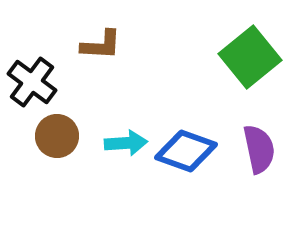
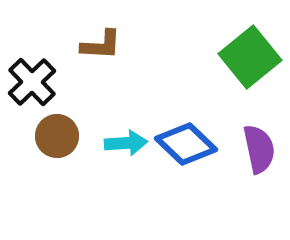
black cross: rotated 9 degrees clockwise
blue diamond: moved 7 px up; rotated 24 degrees clockwise
